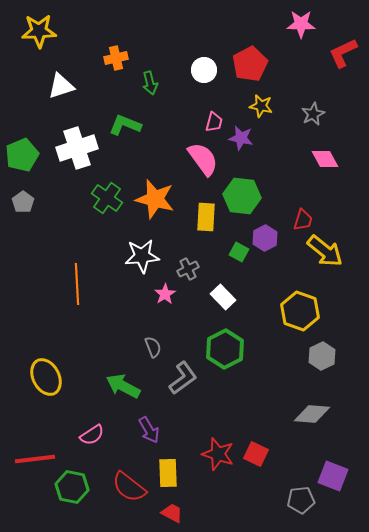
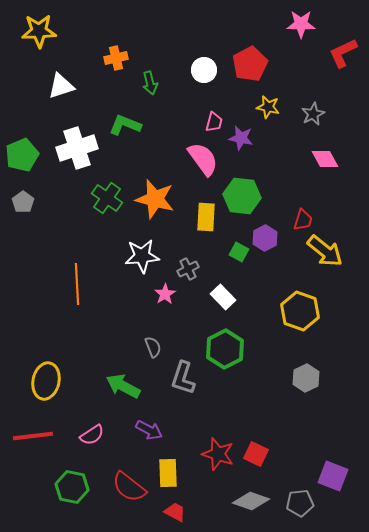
yellow star at (261, 106): moved 7 px right, 1 px down
gray hexagon at (322, 356): moved 16 px left, 22 px down
yellow ellipse at (46, 377): moved 4 px down; rotated 39 degrees clockwise
gray L-shape at (183, 378): rotated 144 degrees clockwise
gray diamond at (312, 414): moved 61 px left, 87 px down; rotated 15 degrees clockwise
purple arrow at (149, 430): rotated 32 degrees counterclockwise
red line at (35, 459): moved 2 px left, 23 px up
gray pentagon at (301, 500): moved 1 px left, 3 px down
red trapezoid at (172, 513): moved 3 px right, 1 px up
